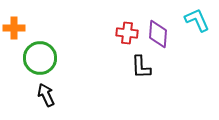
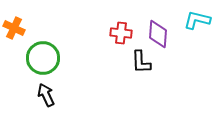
cyan L-shape: rotated 52 degrees counterclockwise
orange cross: rotated 25 degrees clockwise
red cross: moved 6 px left
green circle: moved 3 px right
black L-shape: moved 5 px up
